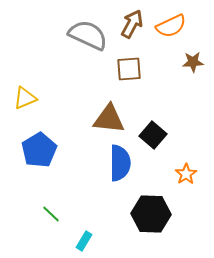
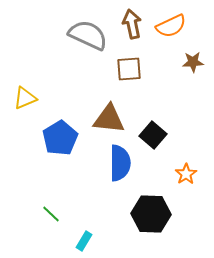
brown arrow: rotated 40 degrees counterclockwise
blue pentagon: moved 21 px right, 12 px up
